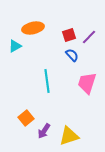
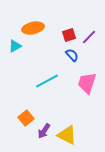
cyan line: rotated 70 degrees clockwise
yellow triangle: moved 2 px left, 1 px up; rotated 45 degrees clockwise
